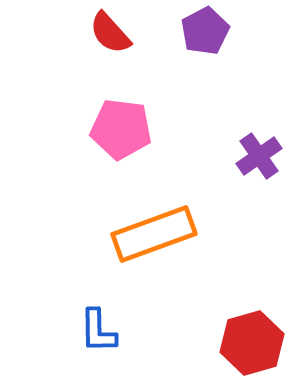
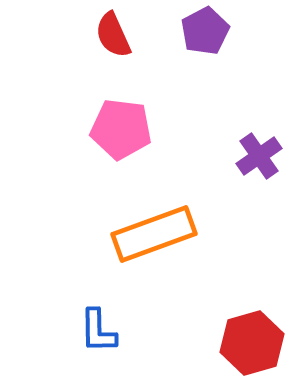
red semicircle: moved 3 px right, 2 px down; rotated 18 degrees clockwise
